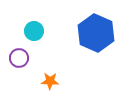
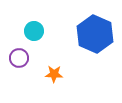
blue hexagon: moved 1 px left, 1 px down
orange star: moved 4 px right, 7 px up
